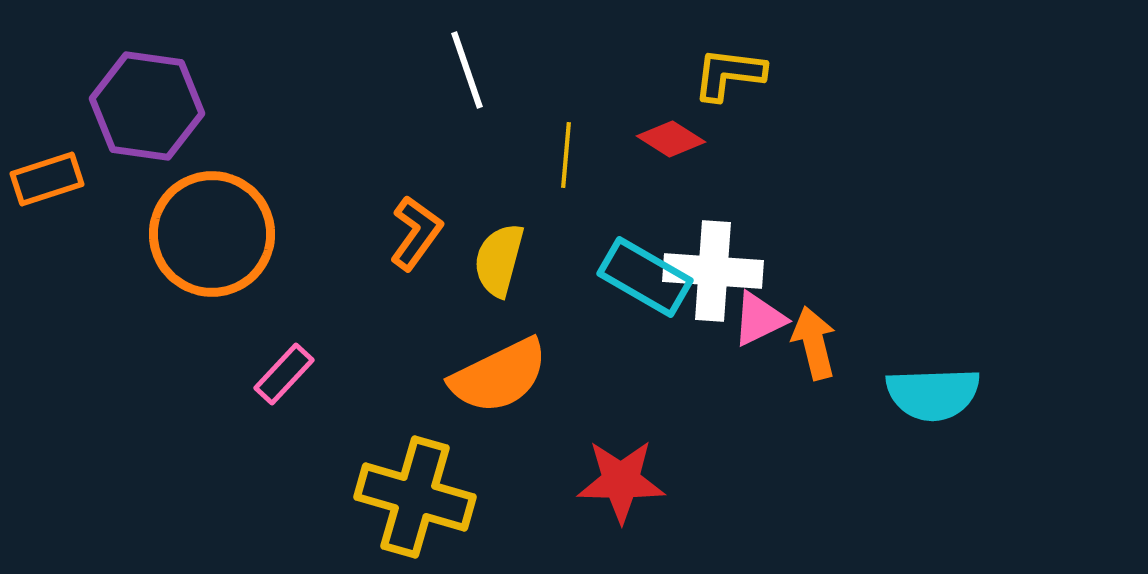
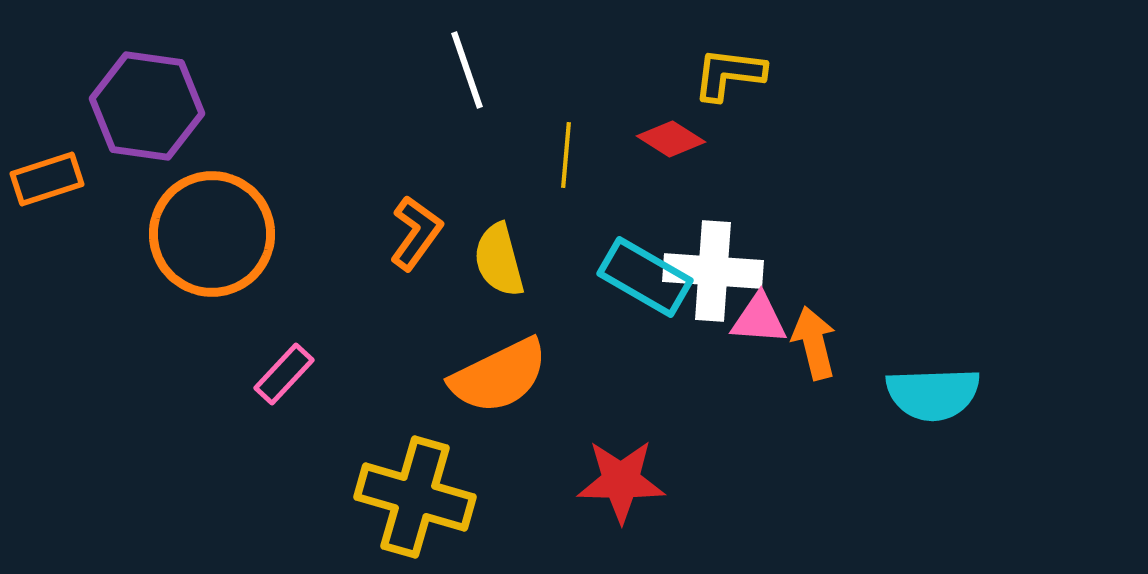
yellow semicircle: rotated 30 degrees counterclockwise
pink triangle: rotated 30 degrees clockwise
